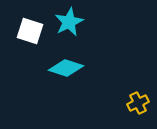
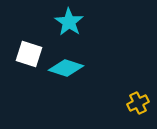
cyan star: rotated 12 degrees counterclockwise
white square: moved 1 px left, 23 px down
